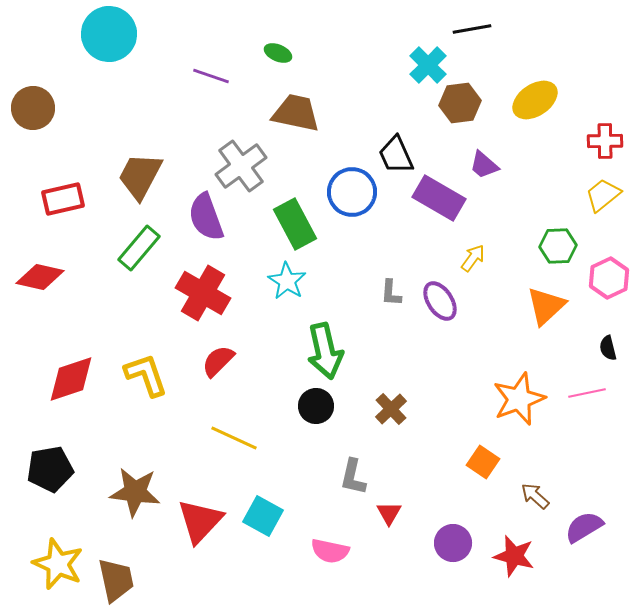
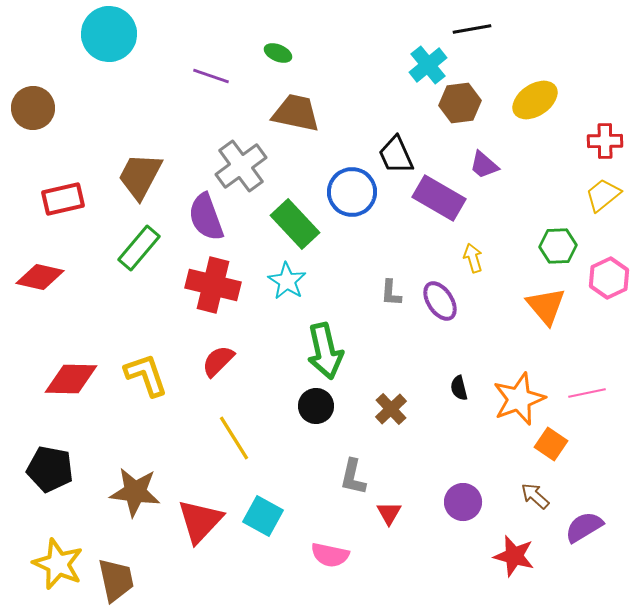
cyan cross at (428, 65): rotated 6 degrees clockwise
green rectangle at (295, 224): rotated 15 degrees counterclockwise
yellow arrow at (473, 258): rotated 52 degrees counterclockwise
red cross at (203, 293): moved 10 px right, 8 px up; rotated 16 degrees counterclockwise
orange triangle at (546, 306): rotated 27 degrees counterclockwise
black semicircle at (608, 348): moved 149 px left, 40 px down
red diamond at (71, 379): rotated 20 degrees clockwise
yellow line at (234, 438): rotated 33 degrees clockwise
orange square at (483, 462): moved 68 px right, 18 px up
black pentagon at (50, 469): rotated 21 degrees clockwise
purple circle at (453, 543): moved 10 px right, 41 px up
pink semicircle at (330, 551): moved 4 px down
